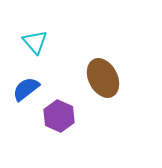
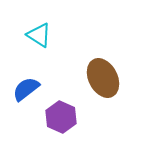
cyan triangle: moved 4 px right, 7 px up; rotated 16 degrees counterclockwise
purple hexagon: moved 2 px right, 1 px down
